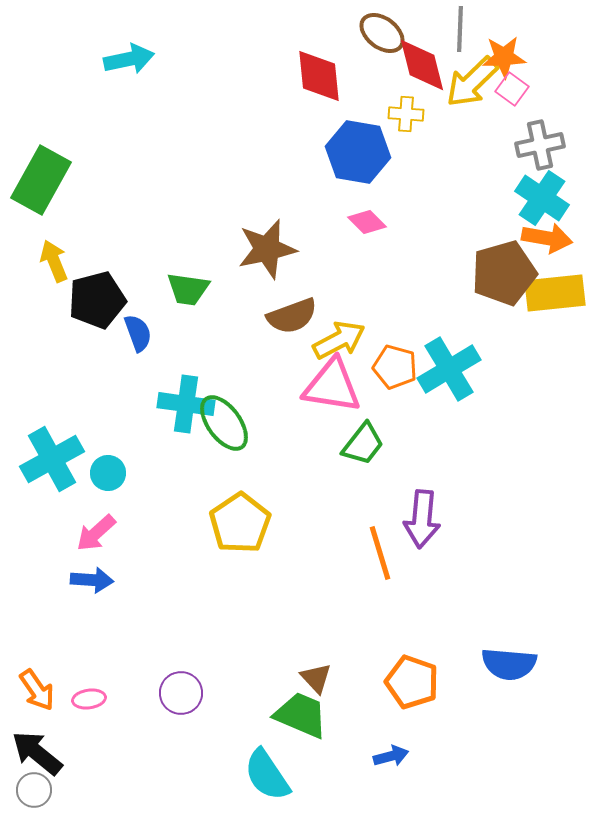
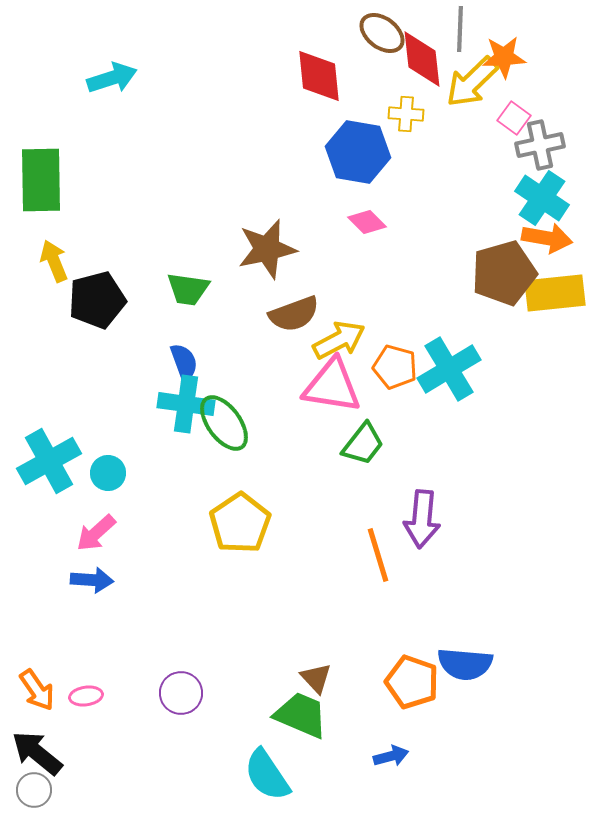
cyan arrow at (129, 59): moved 17 px left, 19 px down; rotated 6 degrees counterclockwise
red diamond at (422, 65): moved 6 px up; rotated 8 degrees clockwise
pink square at (512, 89): moved 2 px right, 29 px down
green rectangle at (41, 180): rotated 30 degrees counterclockwise
brown semicircle at (292, 316): moved 2 px right, 2 px up
blue semicircle at (138, 333): moved 46 px right, 29 px down
cyan cross at (52, 459): moved 3 px left, 2 px down
orange line at (380, 553): moved 2 px left, 2 px down
blue semicircle at (509, 664): moved 44 px left
pink ellipse at (89, 699): moved 3 px left, 3 px up
